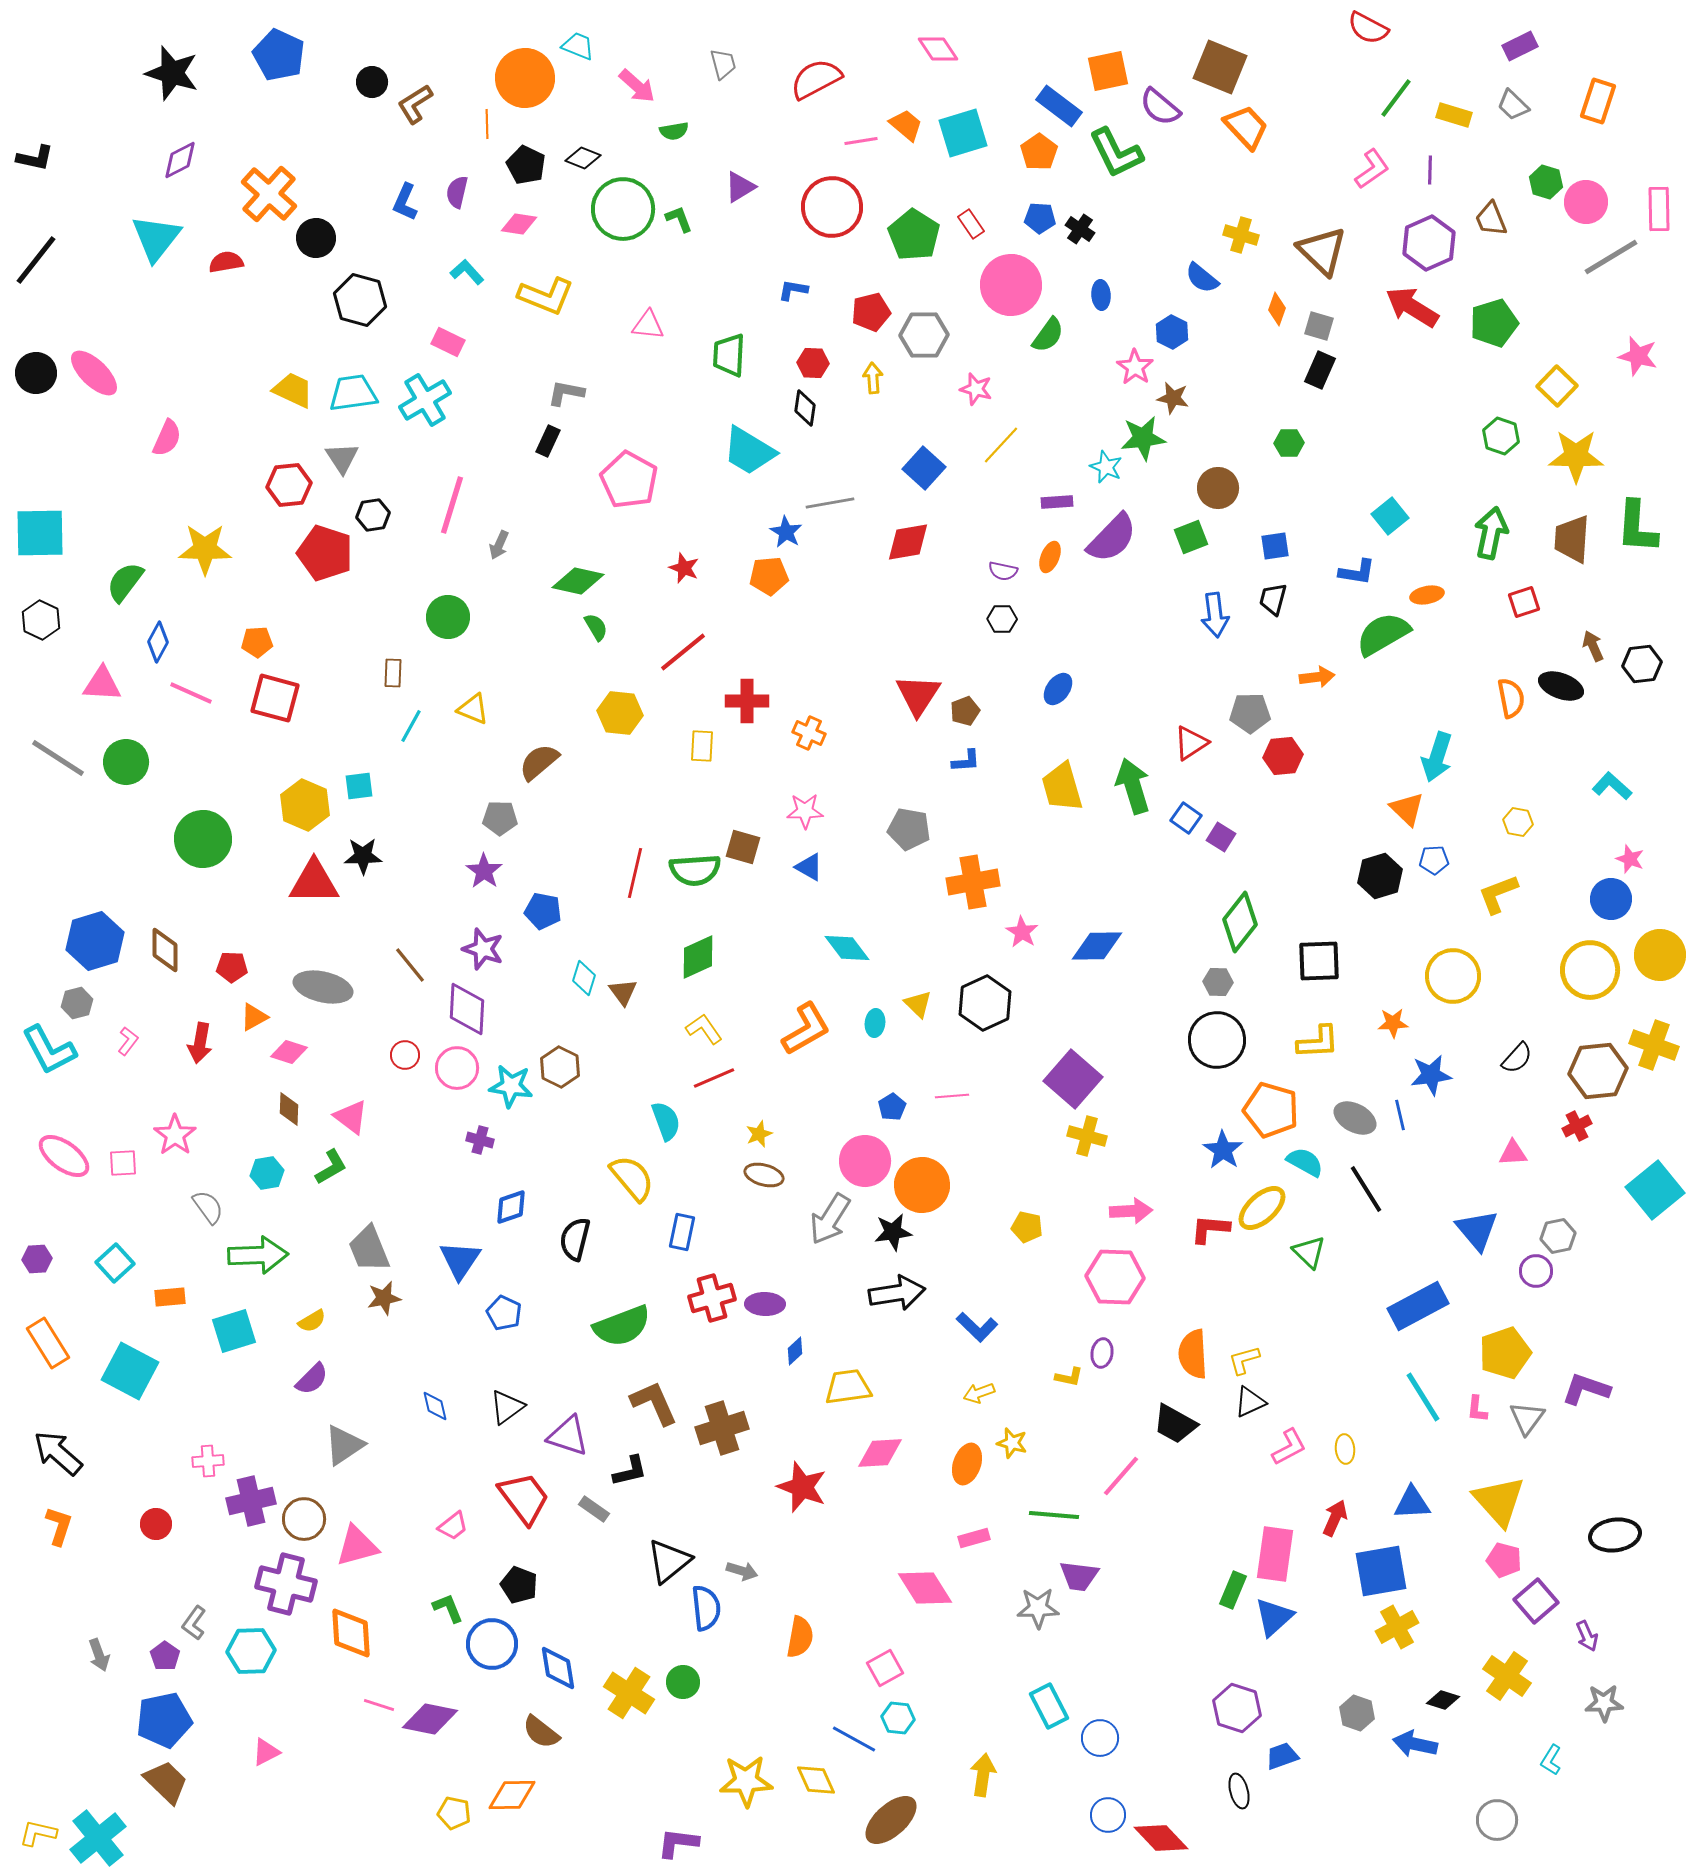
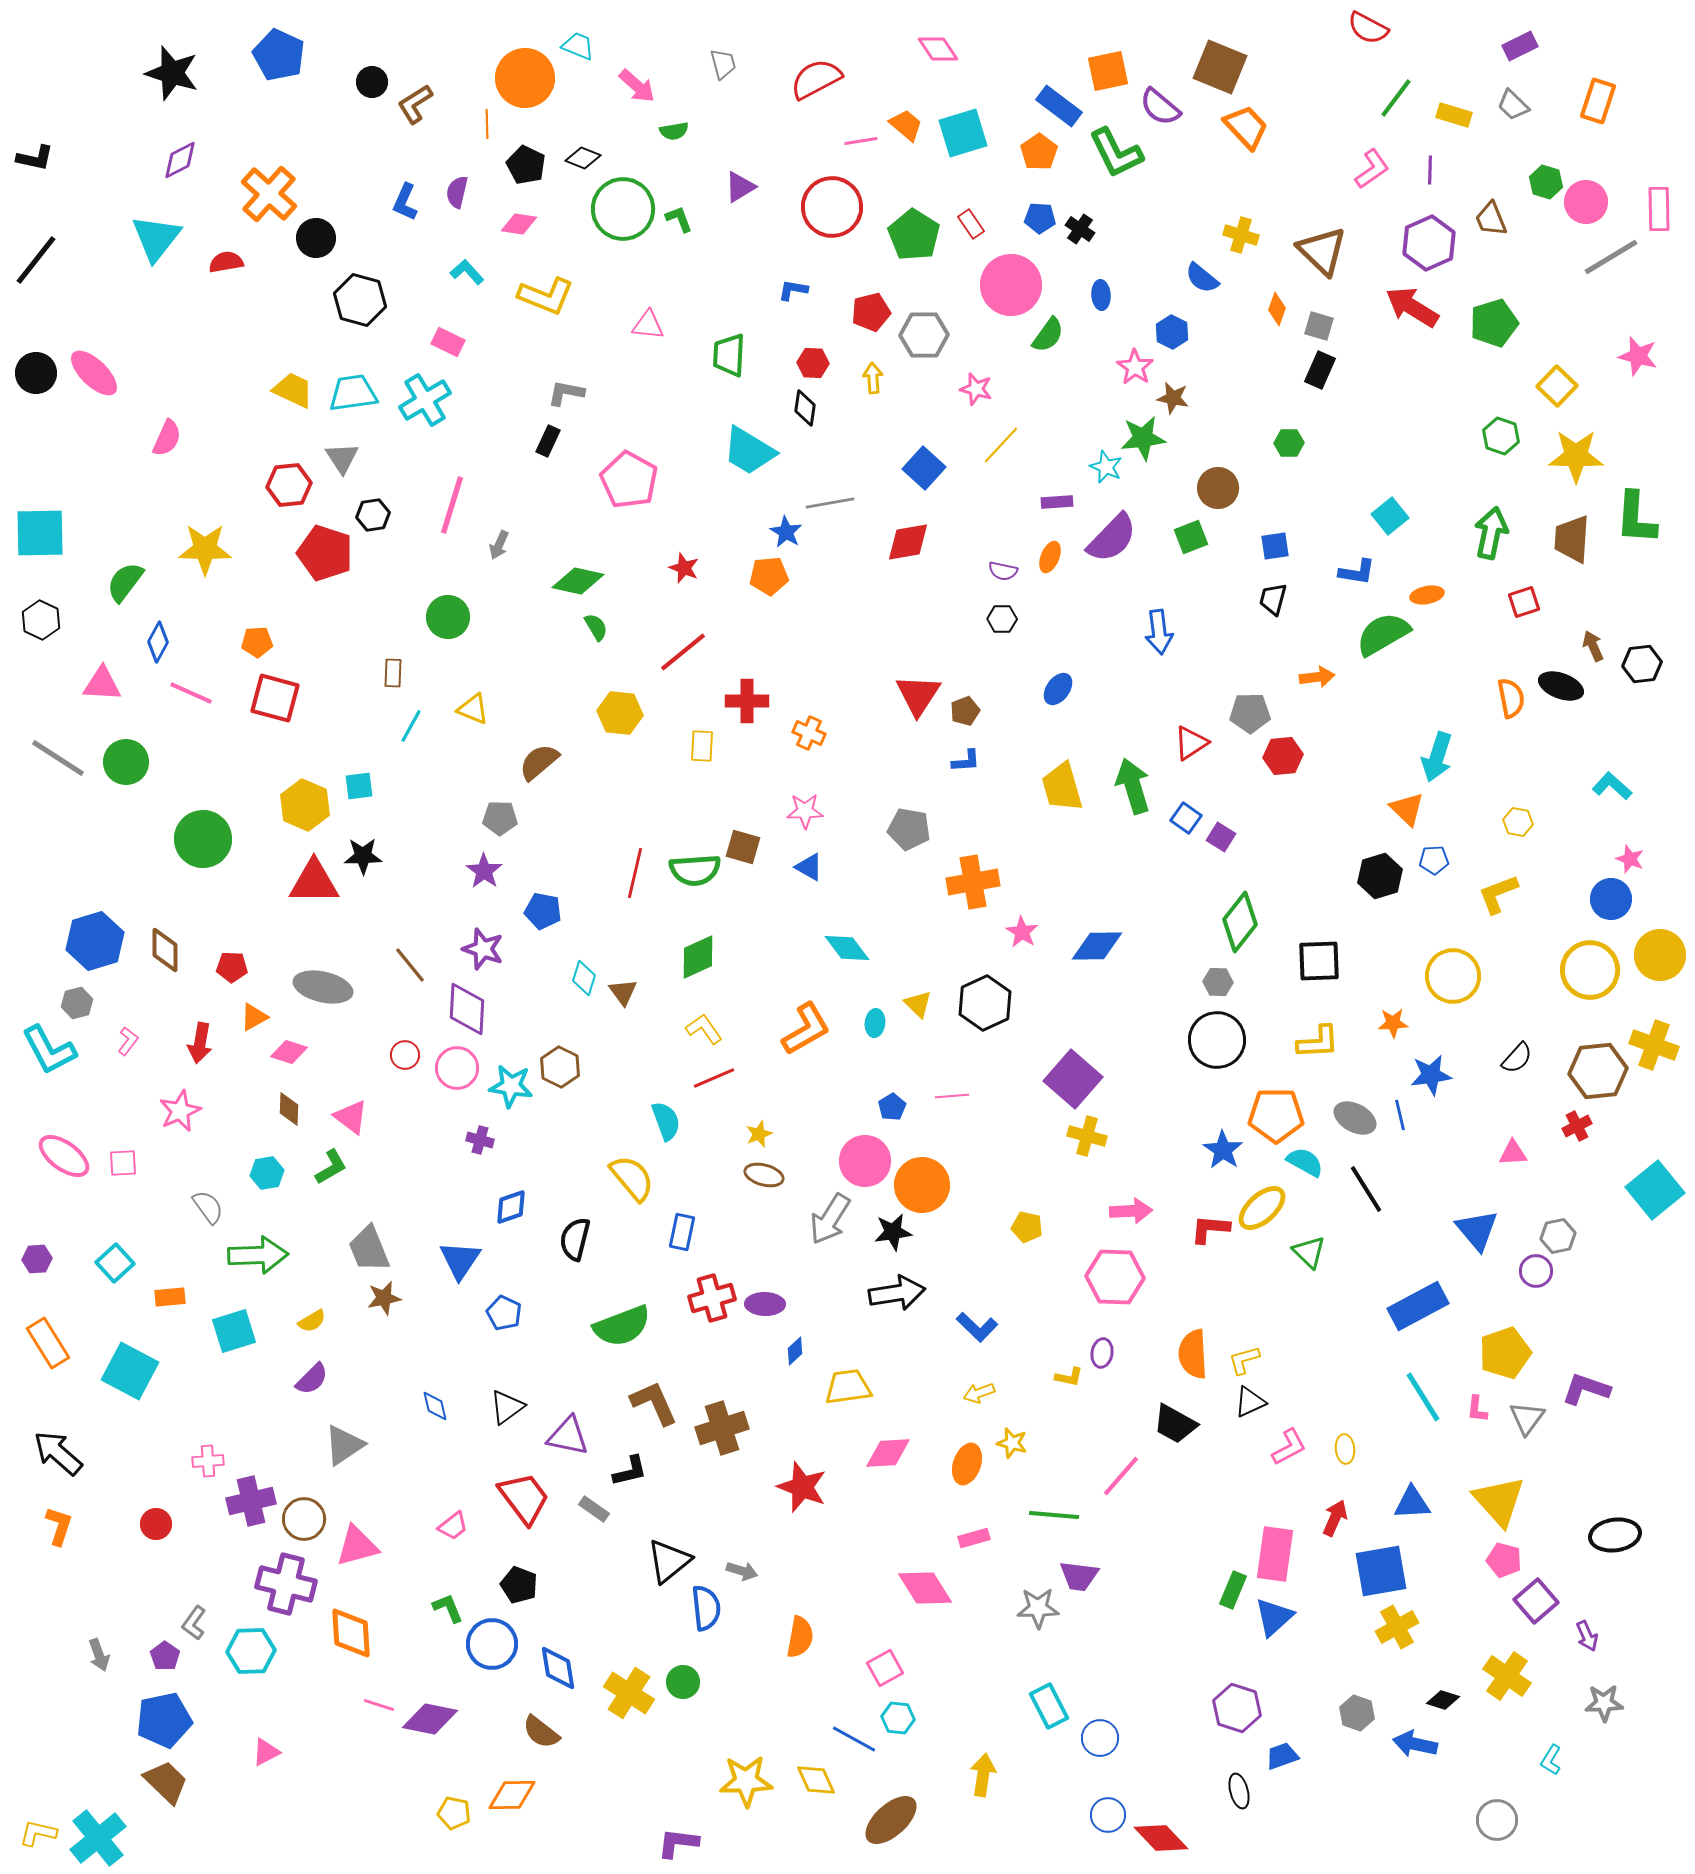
green L-shape at (1637, 527): moved 1 px left, 9 px up
blue arrow at (1215, 615): moved 56 px left, 17 px down
orange pentagon at (1271, 1110): moved 5 px right, 5 px down; rotated 16 degrees counterclockwise
pink star at (175, 1135): moved 5 px right, 24 px up; rotated 12 degrees clockwise
purple triangle at (568, 1436): rotated 6 degrees counterclockwise
pink diamond at (880, 1453): moved 8 px right
